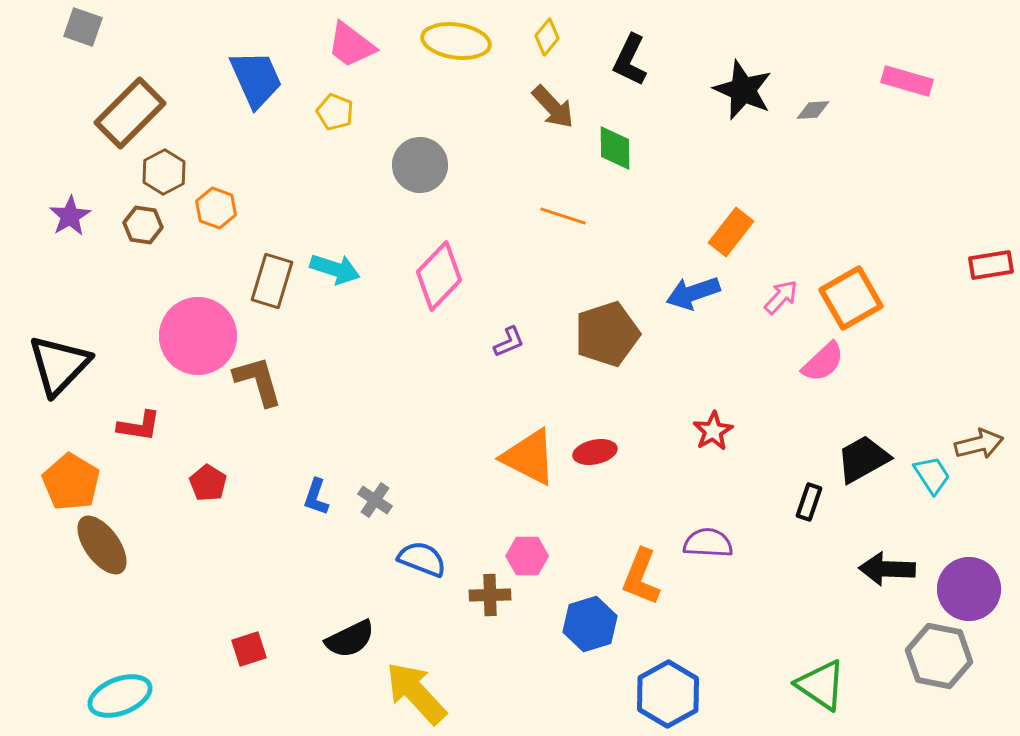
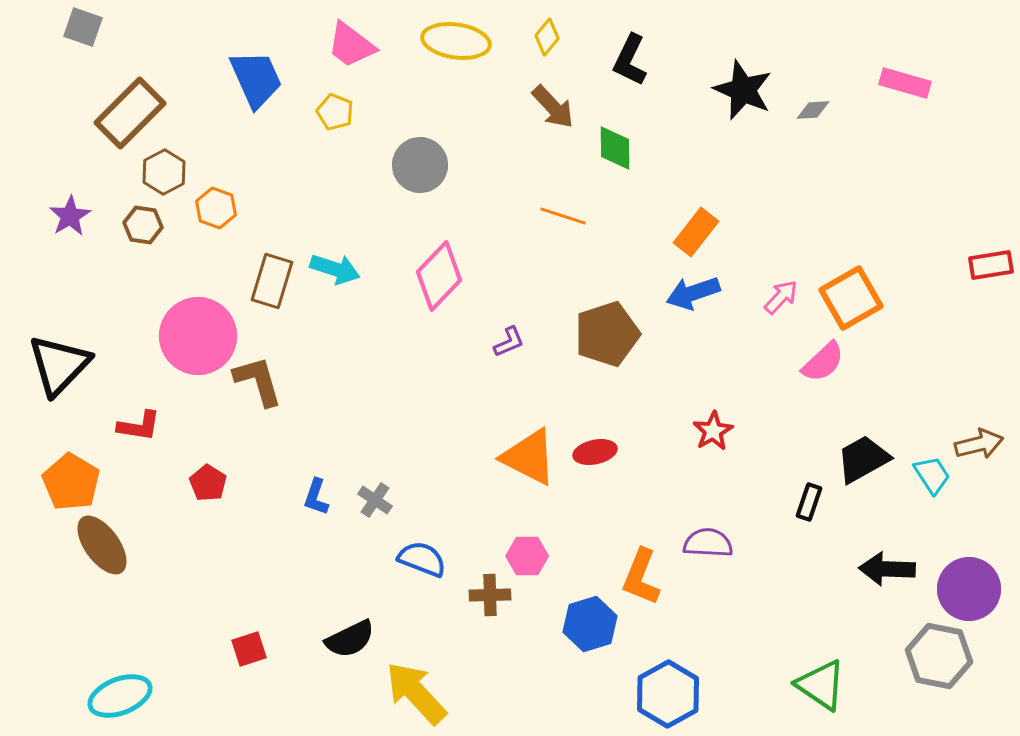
pink rectangle at (907, 81): moved 2 px left, 2 px down
orange rectangle at (731, 232): moved 35 px left
